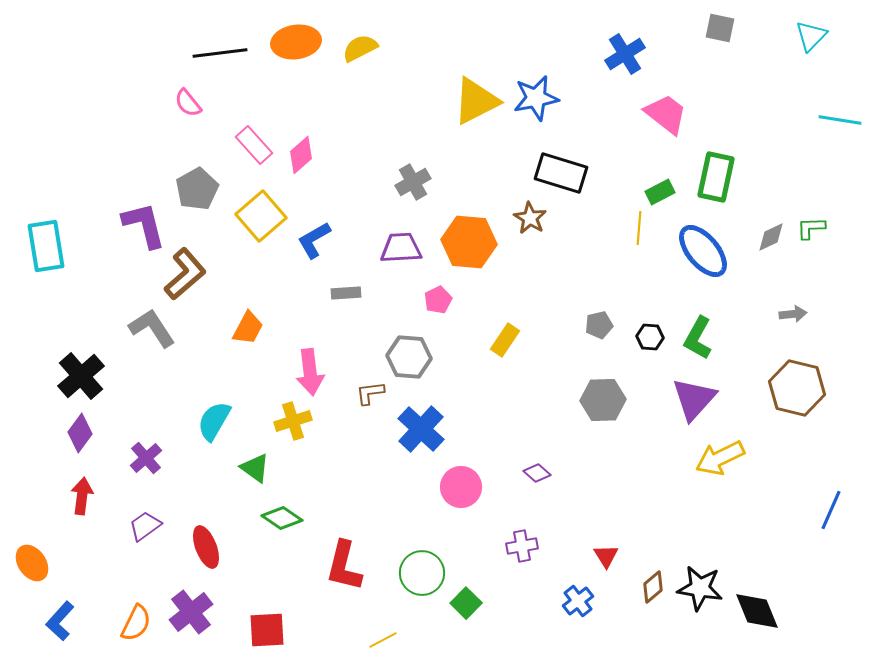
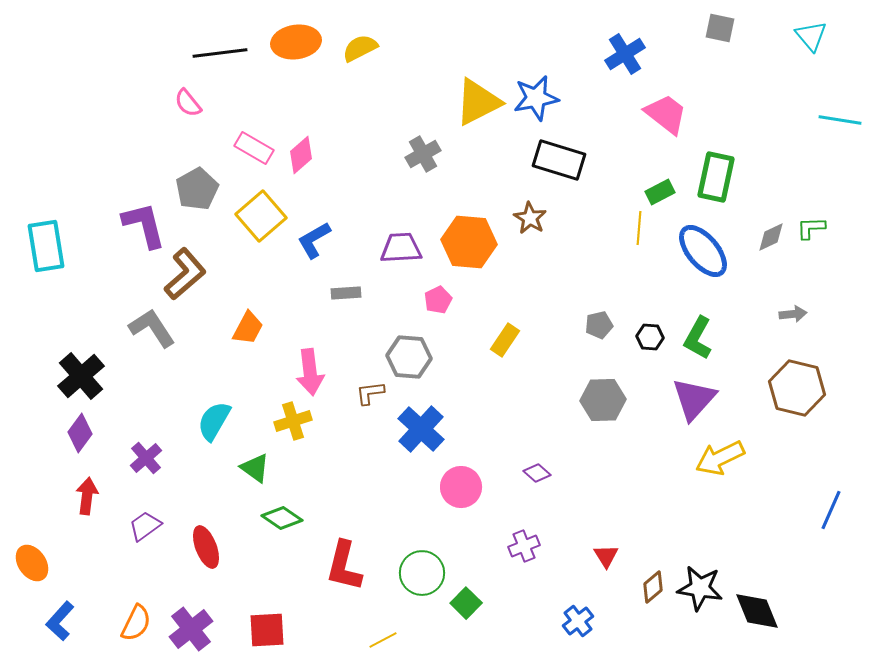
cyan triangle at (811, 36): rotated 24 degrees counterclockwise
yellow triangle at (476, 101): moved 2 px right, 1 px down
pink rectangle at (254, 145): moved 3 px down; rotated 18 degrees counterclockwise
black rectangle at (561, 173): moved 2 px left, 13 px up
gray cross at (413, 182): moved 10 px right, 28 px up
red arrow at (82, 496): moved 5 px right
purple cross at (522, 546): moved 2 px right; rotated 12 degrees counterclockwise
blue cross at (578, 601): moved 20 px down
purple cross at (191, 612): moved 17 px down
